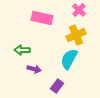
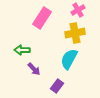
pink cross: moved 1 px left; rotated 16 degrees clockwise
pink rectangle: rotated 70 degrees counterclockwise
yellow cross: moved 1 px left, 2 px up; rotated 12 degrees clockwise
purple arrow: rotated 32 degrees clockwise
